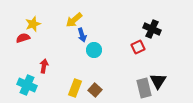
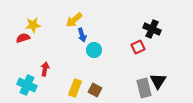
yellow star: moved 1 px down; rotated 14 degrees clockwise
red arrow: moved 1 px right, 3 px down
brown square: rotated 16 degrees counterclockwise
